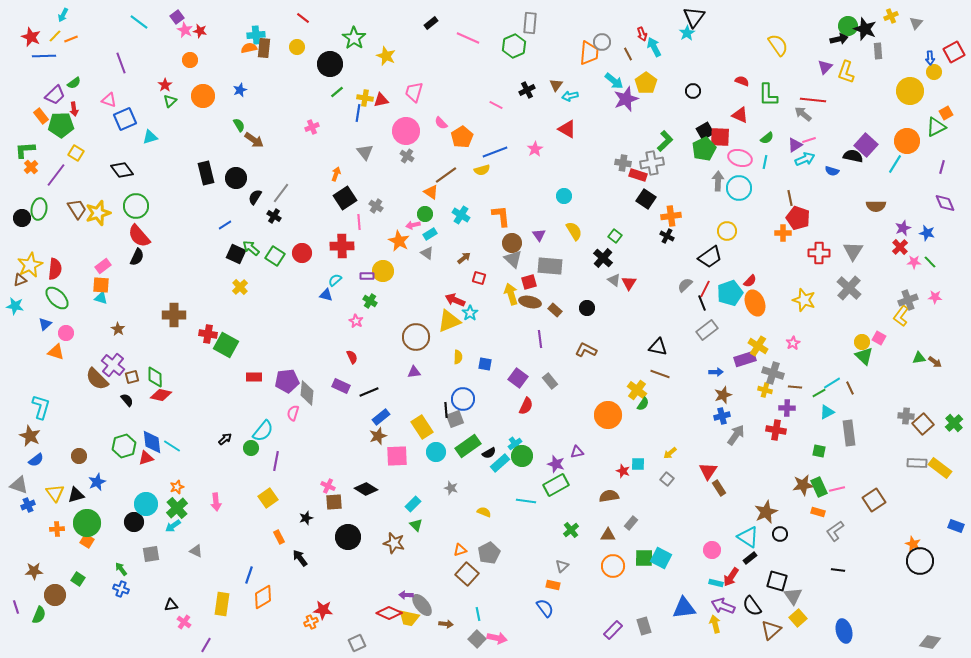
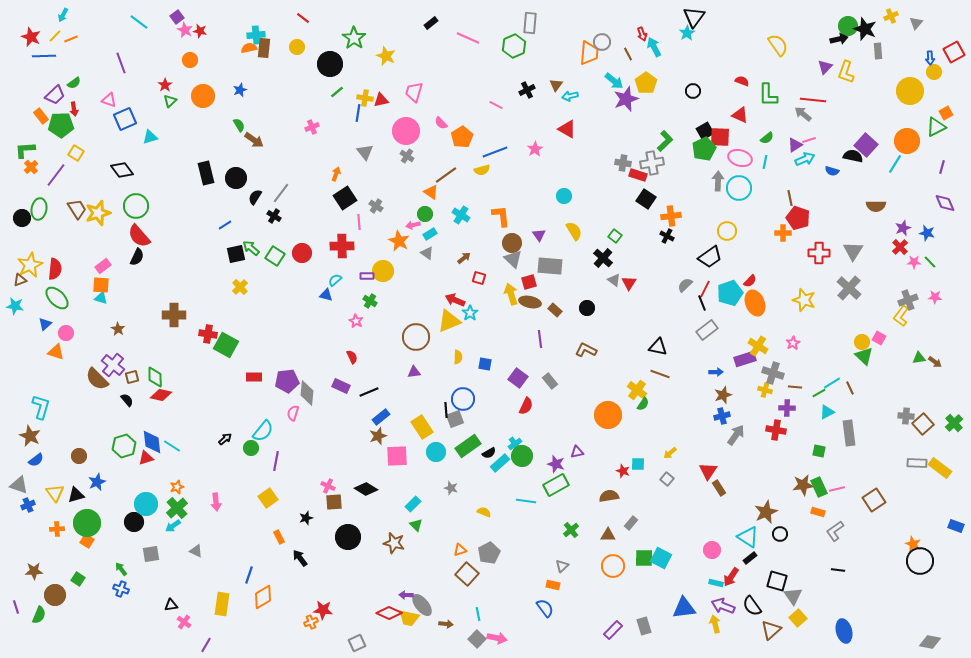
black square at (236, 254): rotated 36 degrees counterclockwise
